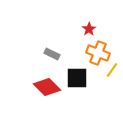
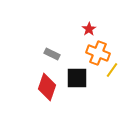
red diamond: rotated 64 degrees clockwise
